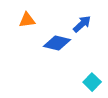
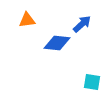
blue diamond: rotated 8 degrees counterclockwise
cyan square: rotated 36 degrees counterclockwise
